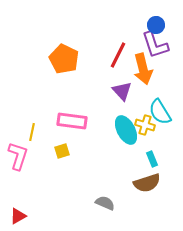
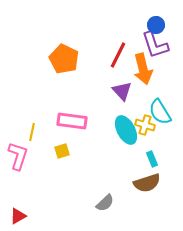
gray semicircle: rotated 114 degrees clockwise
